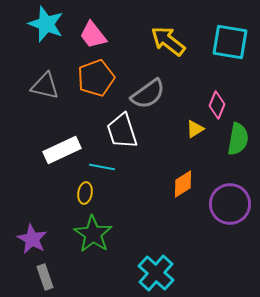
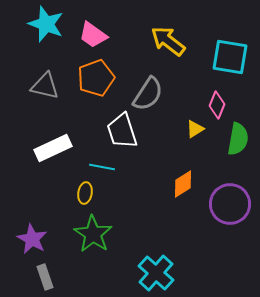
pink trapezoid: rotated 16 degrees counterclockwise
cyan square: moved 15 px down
gray semicircle: rotated 21 degrees counterclockwise
white rectangle: moved 9 px left, 2 px up
